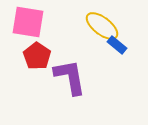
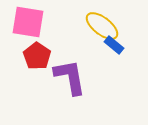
blue rectangle: moved 3 px left
